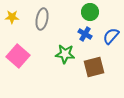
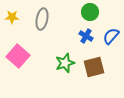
blue cross: moved 1 px right, 2 px down
green star: moved 9 px down; rotated 24 degrees counterclockwise
